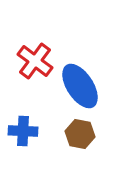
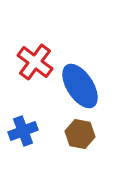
red cross: moved 1 px down
blue cross: rotated 24 degrees counterclockwise
